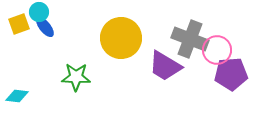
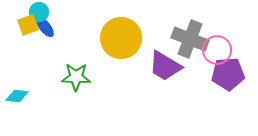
yellow square: moved 9 px right, 1 px down
purple pentagon: moved 3 px left
